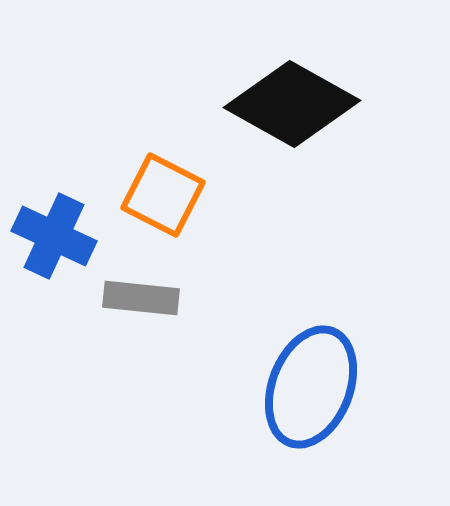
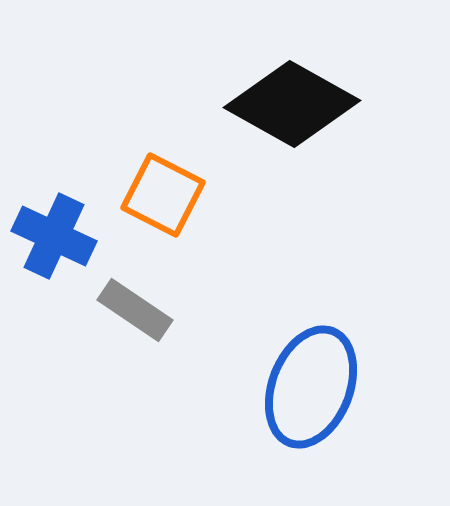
gray rectangle: moved 6 px left, 12 px down; rotated 28 degrees clockwise
